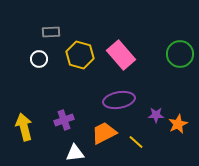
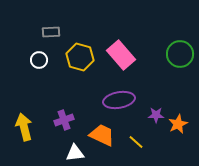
yellow hexagon: moved 2 px down
white circle: moved 1 px down
orange trapezoid: moved 2 px left, 2 px down; rotated 52 degrees clockwise
